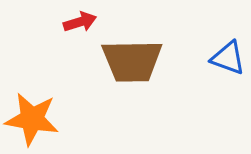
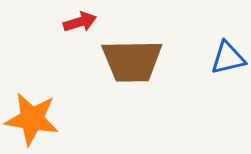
blue triangle: rotated 33 degrees counterclockwise
